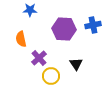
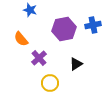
blue star: rotated 16 degrees clockwise
purple hexagon: rotated 15 degrees counterclockwise
orange semicircle: rotated 28 degrees counterclockwise
black triangle: rotated 32 degrees clockwise
yellow circle: moved 1 px left, 7 px down
